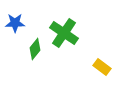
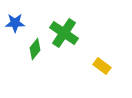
yellow rectangle: moved 1 px up
